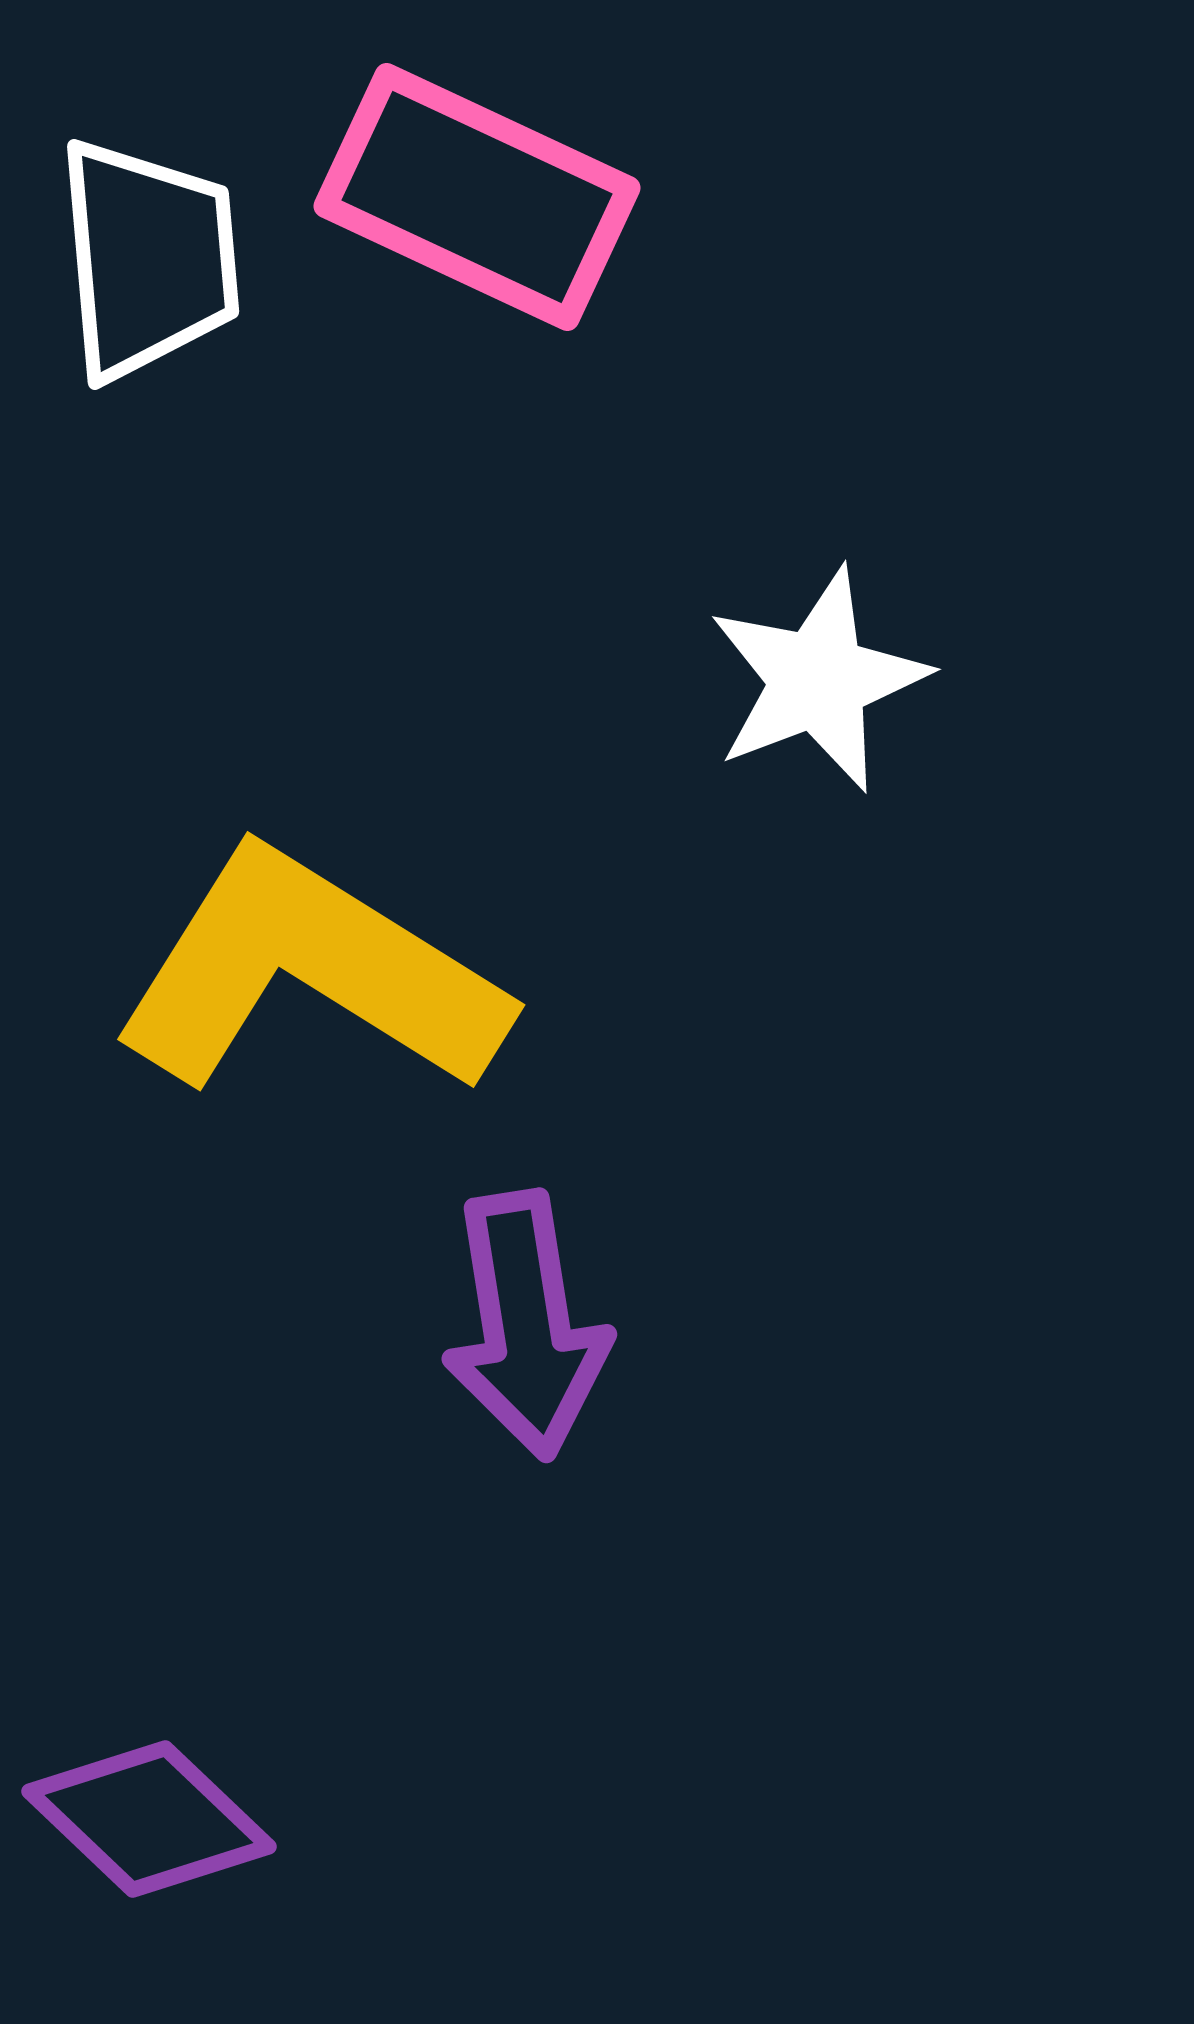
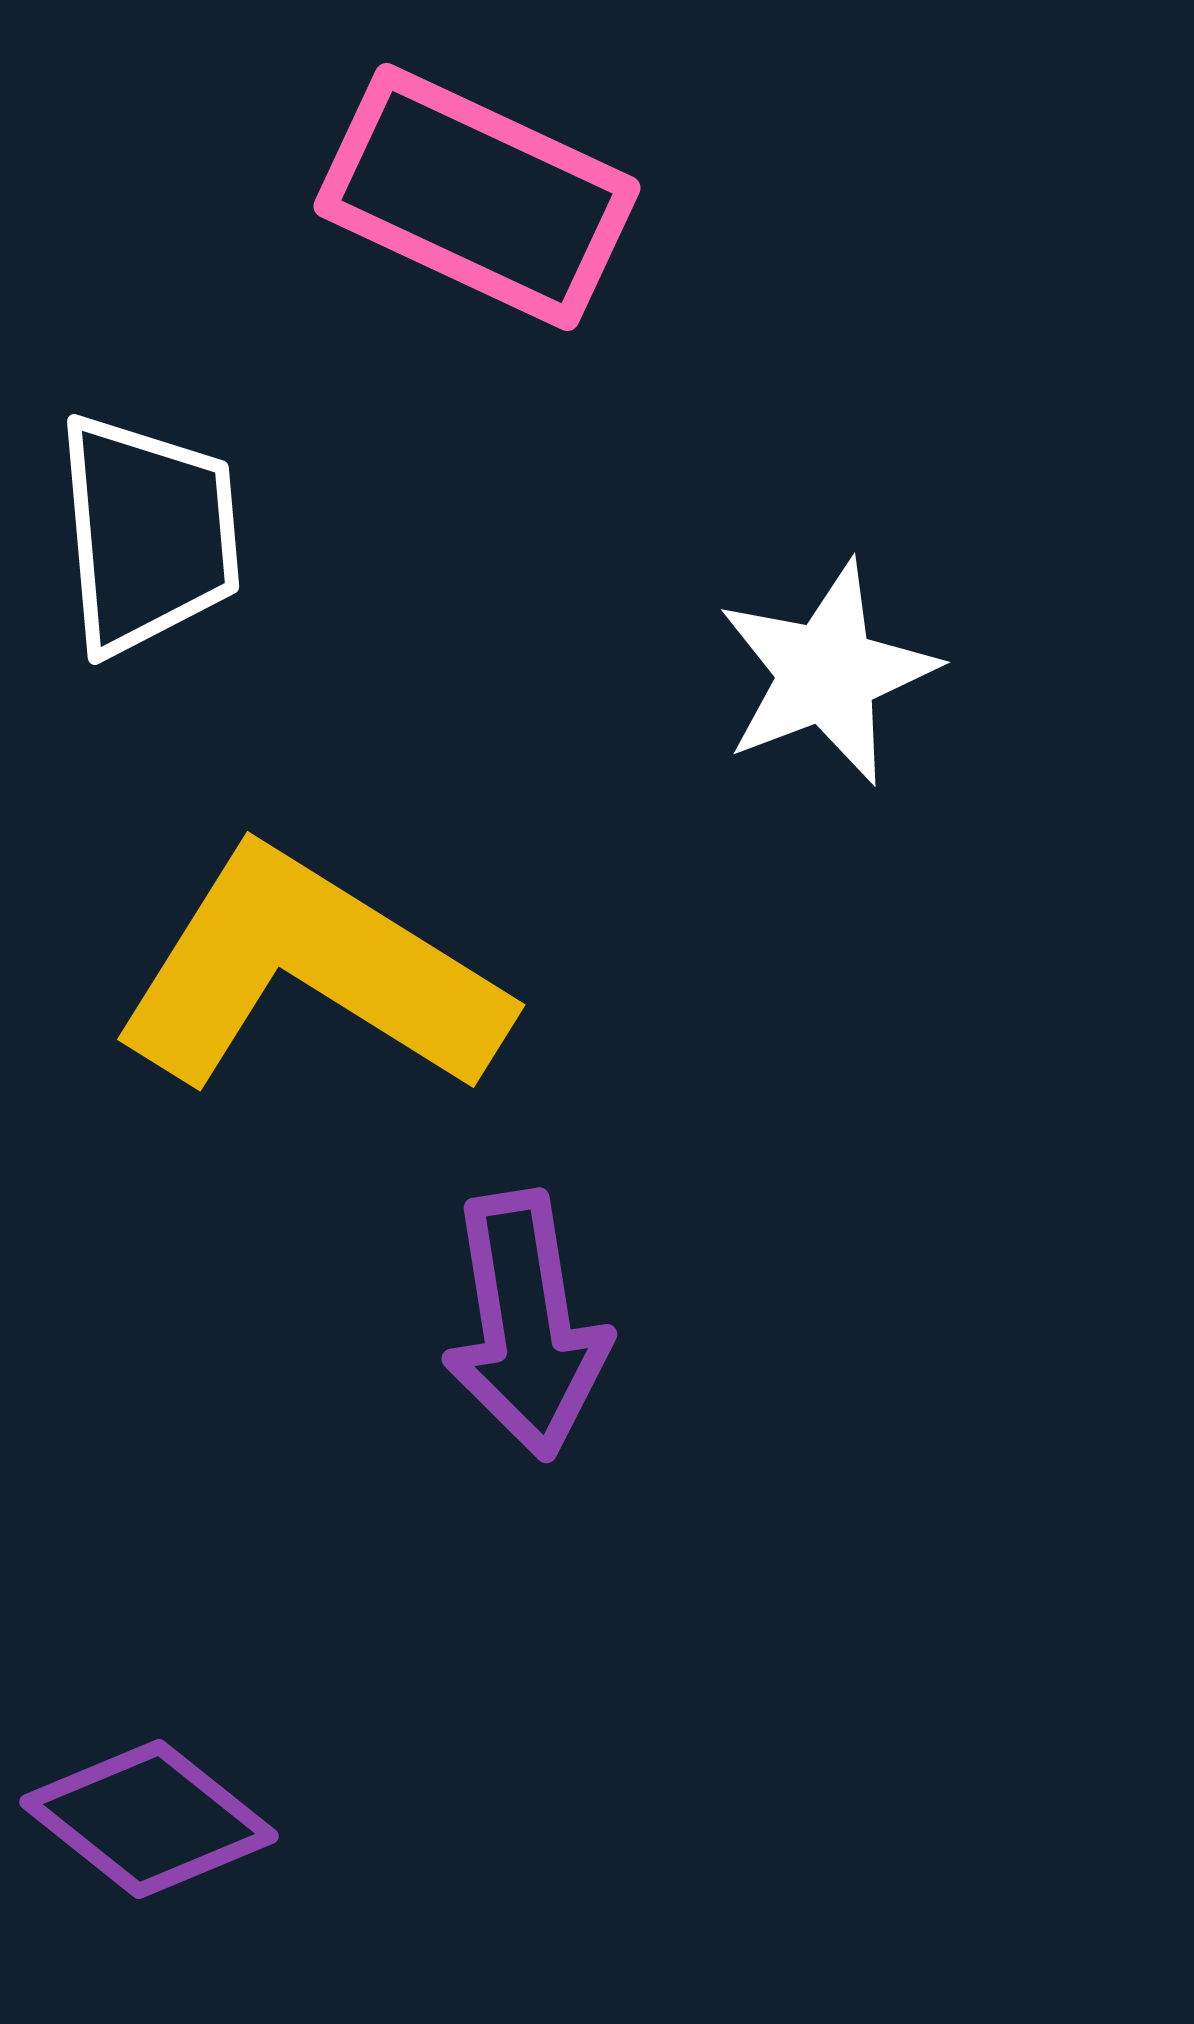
white trapezoid: moved 275 px down
white star: moved 9 px right, 7 px up
purple diamond: rotated 5 degrees counterclockwise
